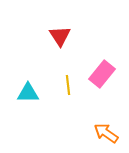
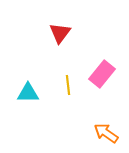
red triangle: moved 3 px up; rotated 10 degrees clockwise
